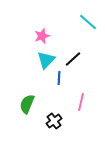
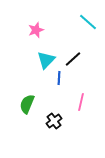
pink star: moved 6 px left, 6 px up
